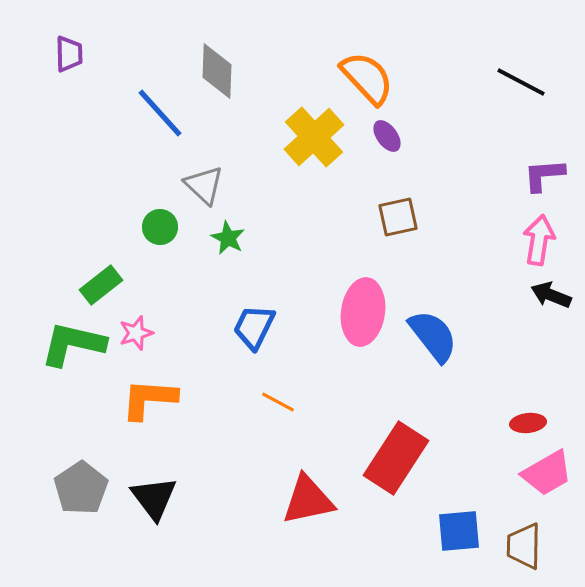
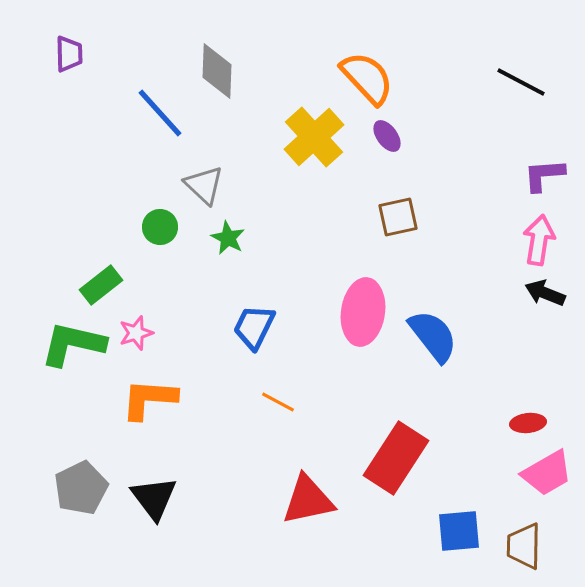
black arrow: moved 6 px left, 2 px up
gray pentagon: rotated 8 degrees clockwise
